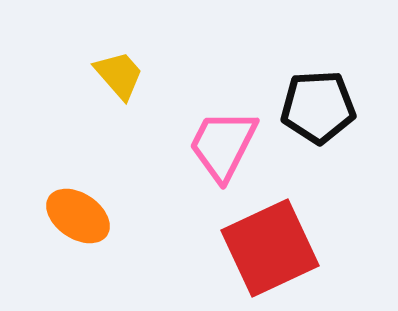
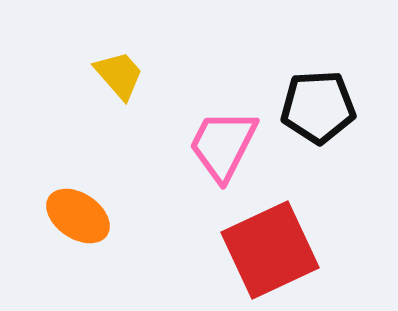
red square: moved 2 px down
